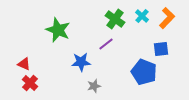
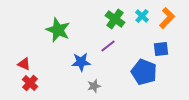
purple line: moved 2 px right, 2 px down
